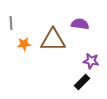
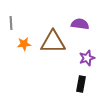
brown triangle: moved 2 px down
purple star: moved 4 px left, 3 px up; rotated 28 degrees counterclockwise
black rectangle: moved 1 px left, 2 px down; rotated 35 degrees counterclockwise
